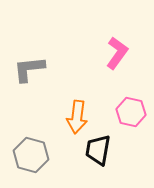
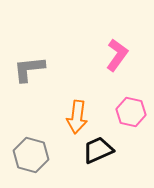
pink L-shape: moved 2 px down
black trapezoid: rotated 56 degrees clockwise
